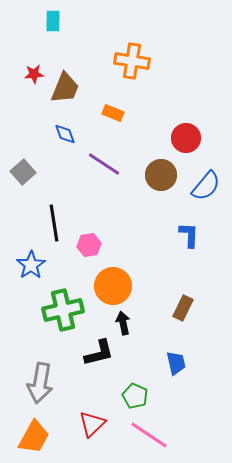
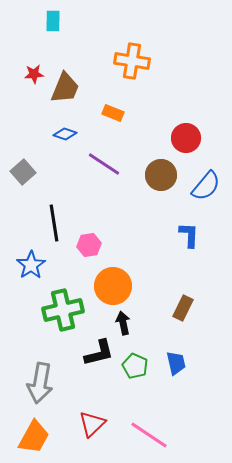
blue diamond: rotated 50 degrees counterclockwise
green pentagon: moved 30 px up
